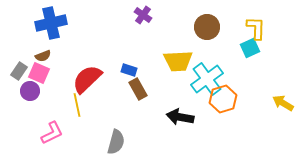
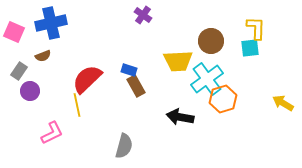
brown circle: moved 4 px right, 14 px down
cyan square: rotated 18 degrees clockwise
pink square: moved 25 px left, 41 px up
brown rectangle: moved 2 px left, 3 px up
gray semicircle: moved 8 px right, 4 px down
